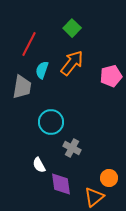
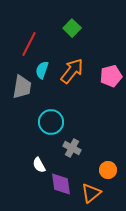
orange arrow: moved 8 px down
orange circle: moved 1 px left, 8 px up
orange triangle: moved 3 px left, 4 px up
